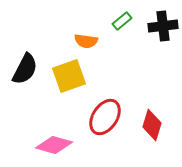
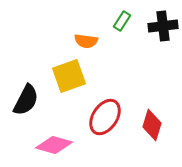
green rectangle: rotated 18 degrees counterclockwise
black semicircle: moved 1 px right, 31 px down
